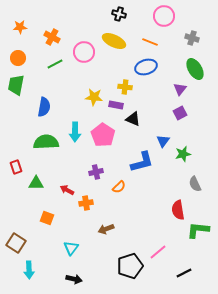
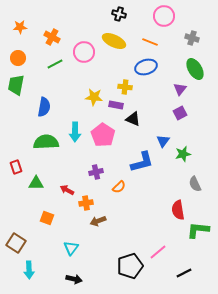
brown arrow at (106, 229): moved 8 px left, 8 px up
